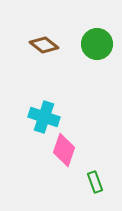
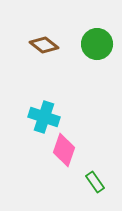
green rectangle: rotated 15 degrees counterclockwise
